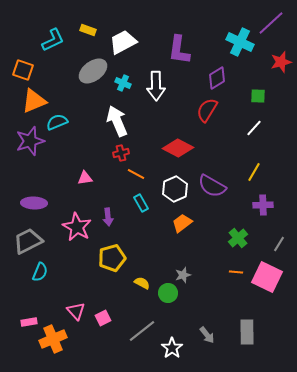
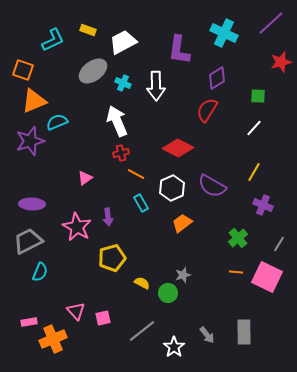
cyan cross at (240, 42): moved 16 px left, 9 px up
pink triangle at (85, 178): rotated 28 degrees counterclockwise
white hexagon at (175, 189): moved 3 px left, 1 px up
purple ellipse at (34, 203): moved 2 px left, 1 px down
purple cross at (263, 205): rotated 24 degrees clockwise
pink square at (103, 318): rotated 14 degrees clockwise
gray rectangle at (247, 332): moved 3 px left
white star at (172, 348): moved 2 px right, 1 px up
